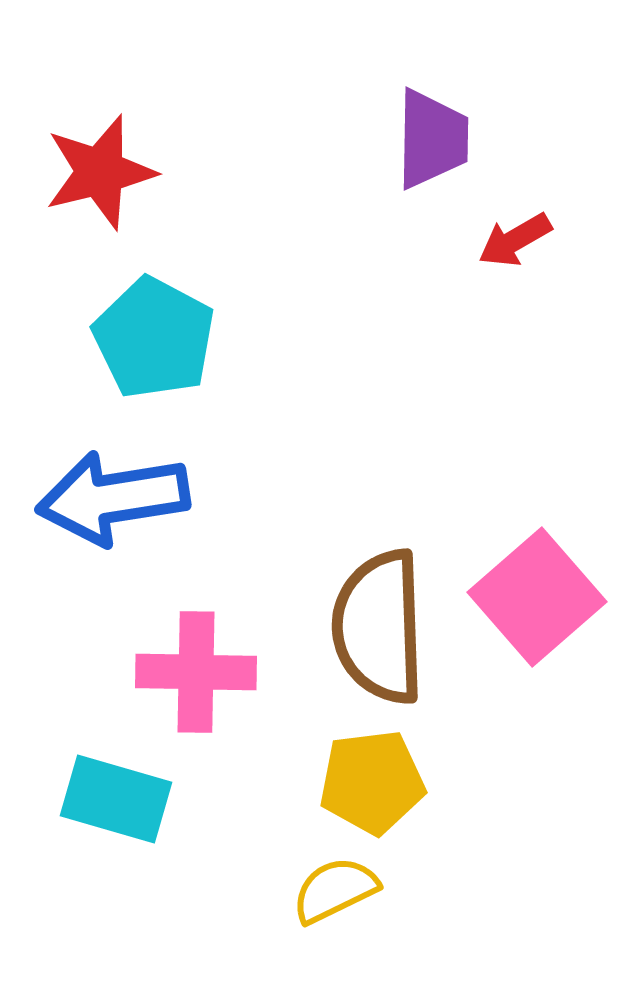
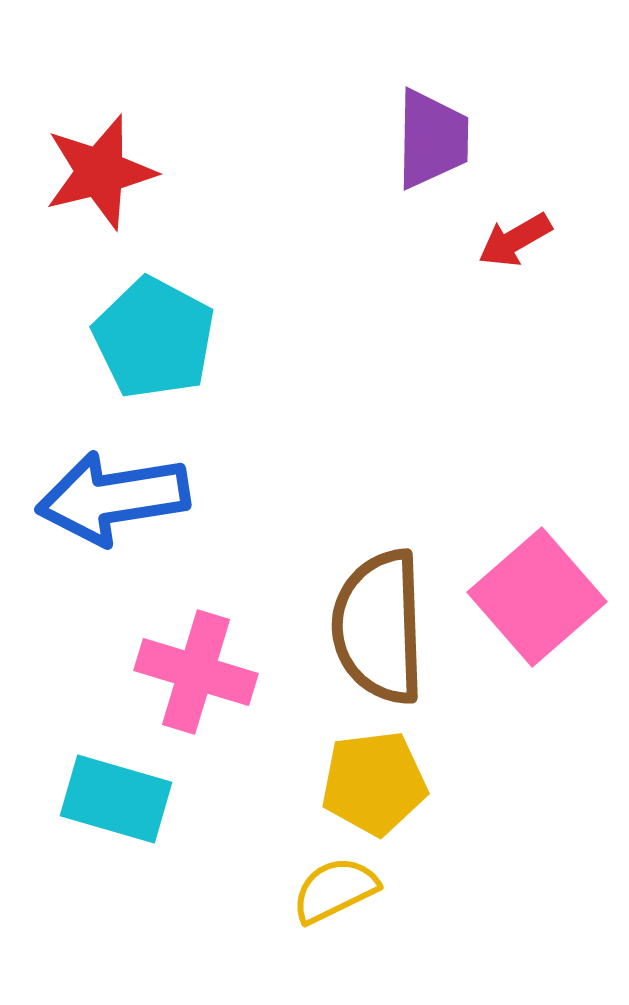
pink cross: rotated 16 degrees clockwise
yellow pentagon: moved 2 px right, 1 px down
